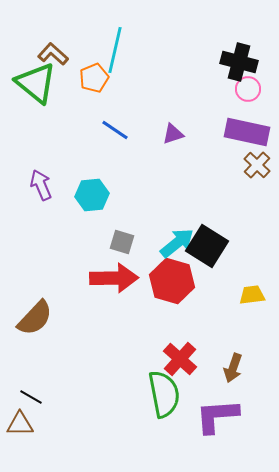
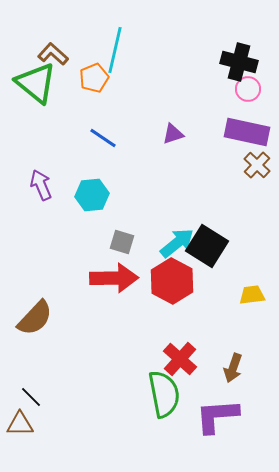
blue line: moved 12 px left, 8 px down
red hexagon: rotated 12 degrees clockwise
black line: rotated 15 degrees clockwise
